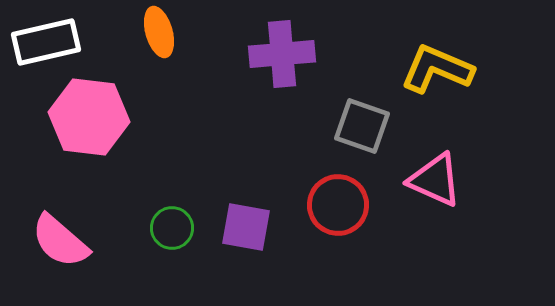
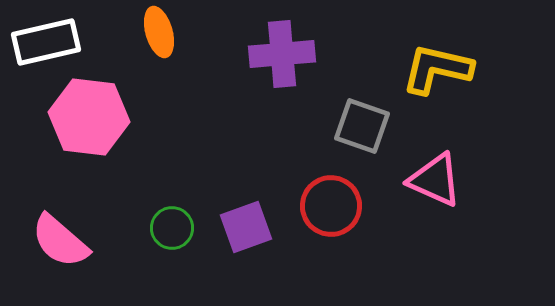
yellow L-shape: rotated 10 degrees counterclockwise
red circle: moved 7 px left, 1 px down
purple square: rotated 30 degrees counterclockwise
